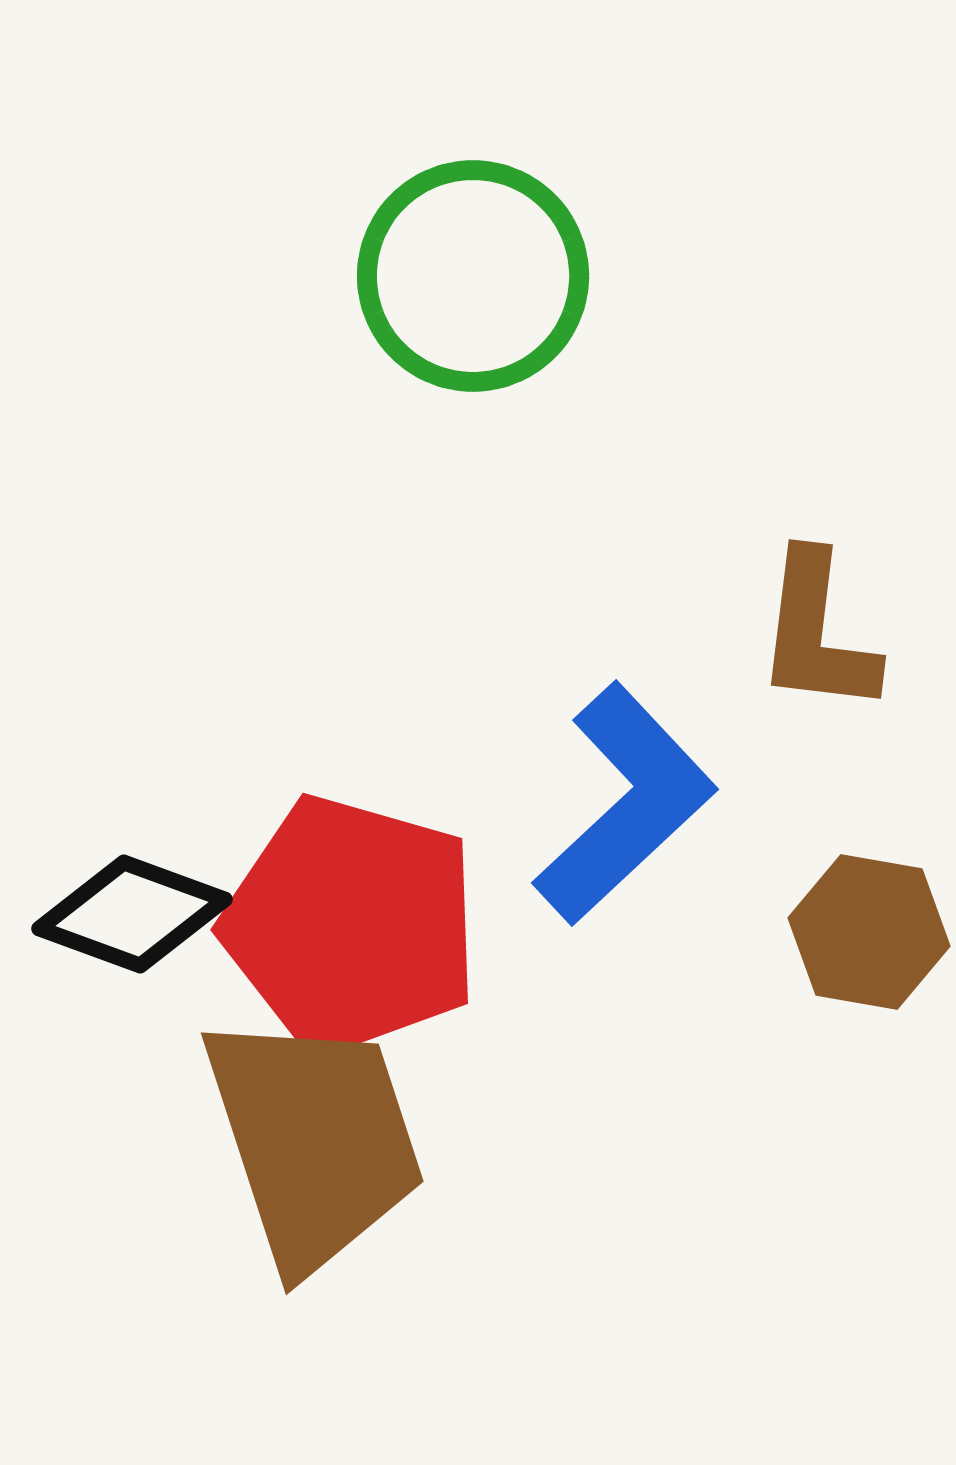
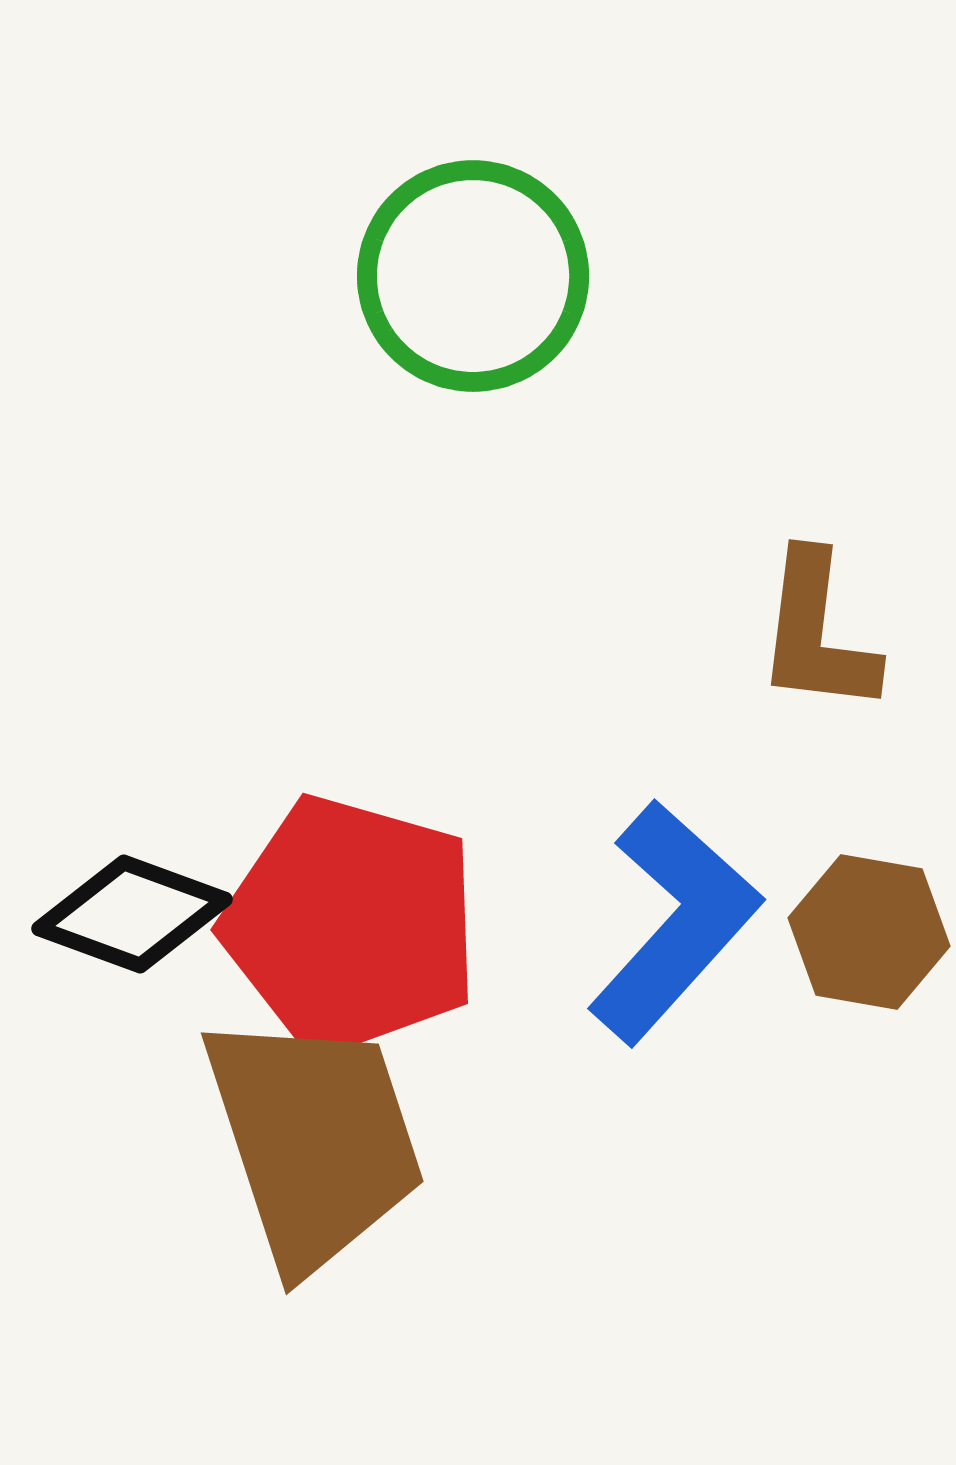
blue L-shape: moved 49 px right, 118 px down; rotated 5 degrees counterclockwise
